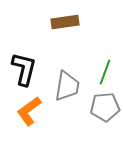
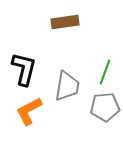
orange L-shape: rotated 8 degrees clockwise
